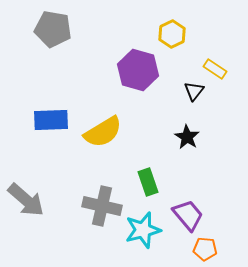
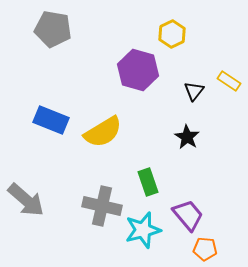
yellow rectangle: moved 14 px right, 12 px down
blue rectangle: rotated 24 degrees clockwise
